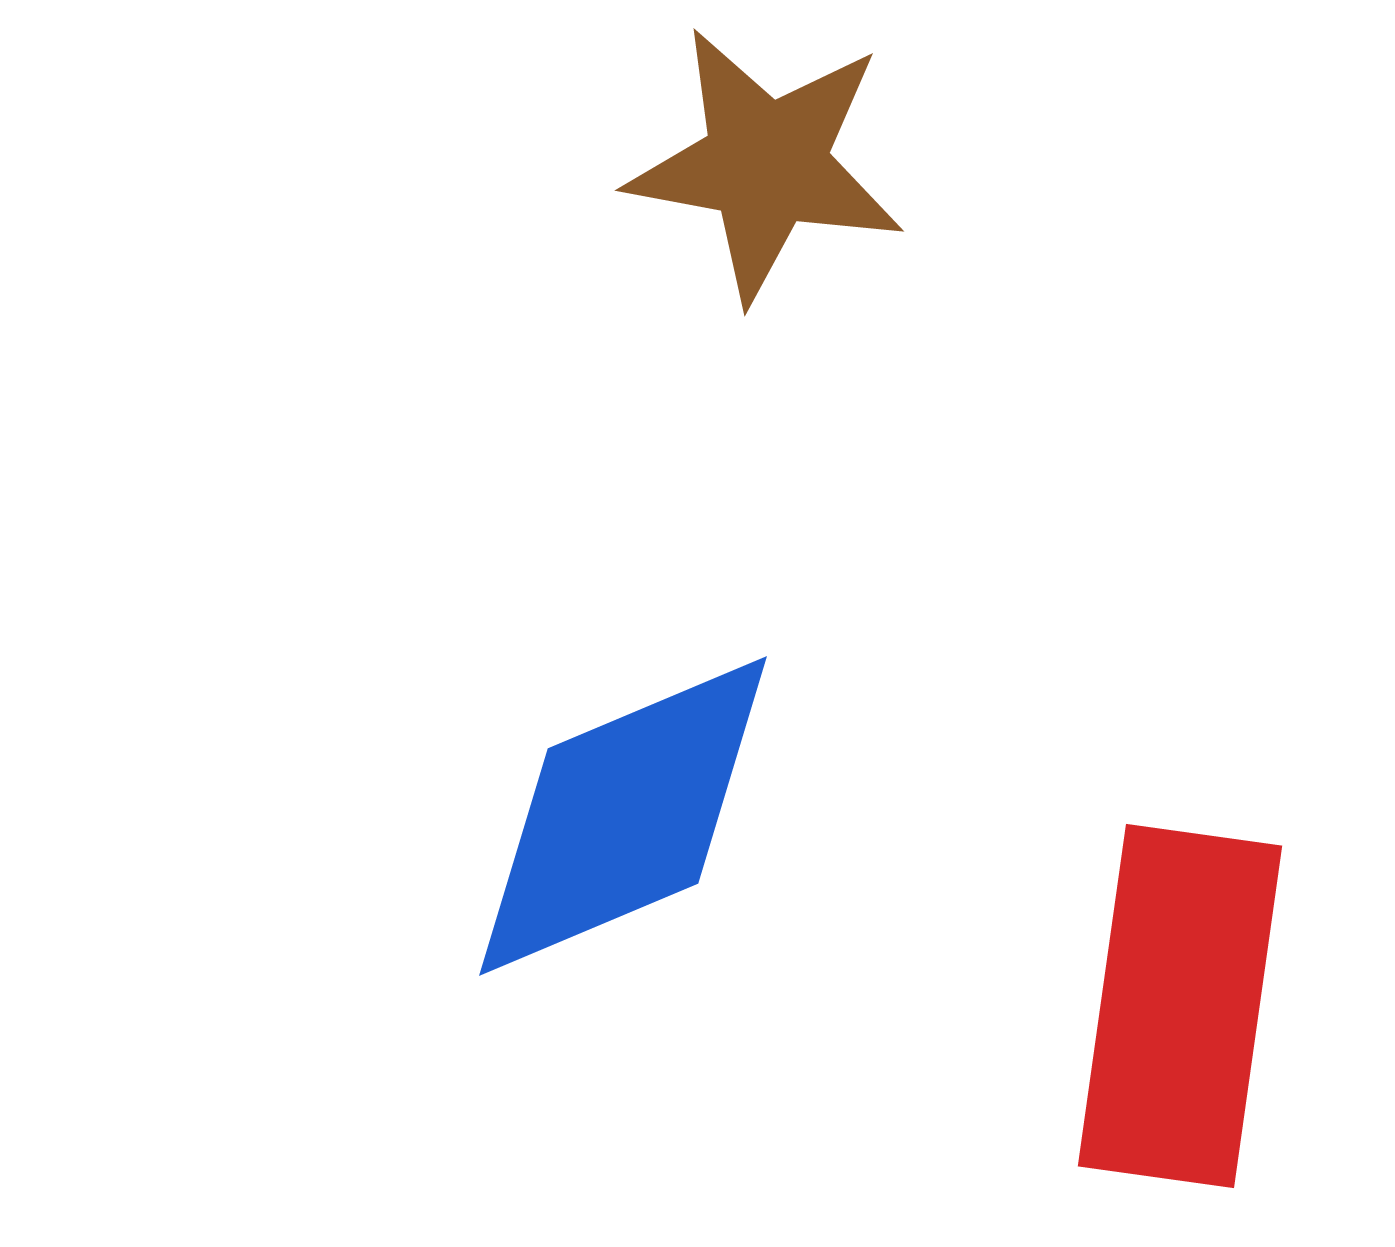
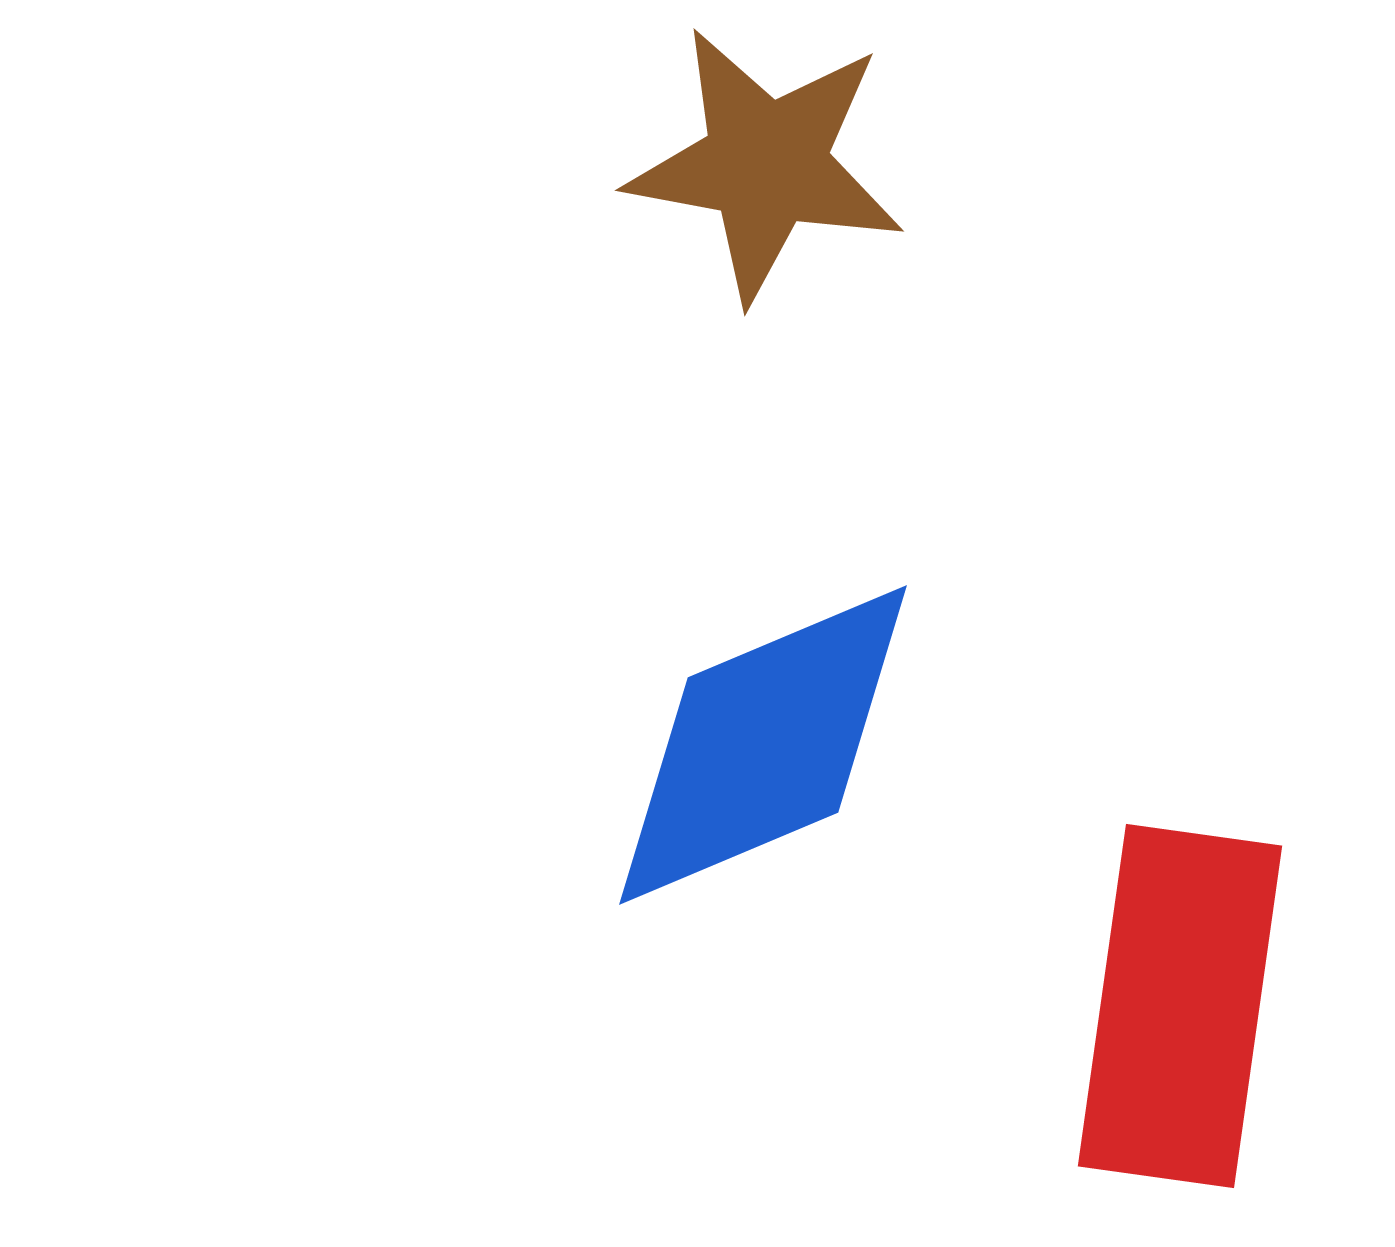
blue diamond: moved 140 px right, 71 px up
